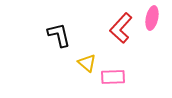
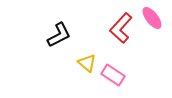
pink ellipse: rotated 50 degrees counterclockwise
black L-shape: rotated 76 degrees clockwise
pink rectangle: moved 2 px up; rotated 35 degrees clockwise
